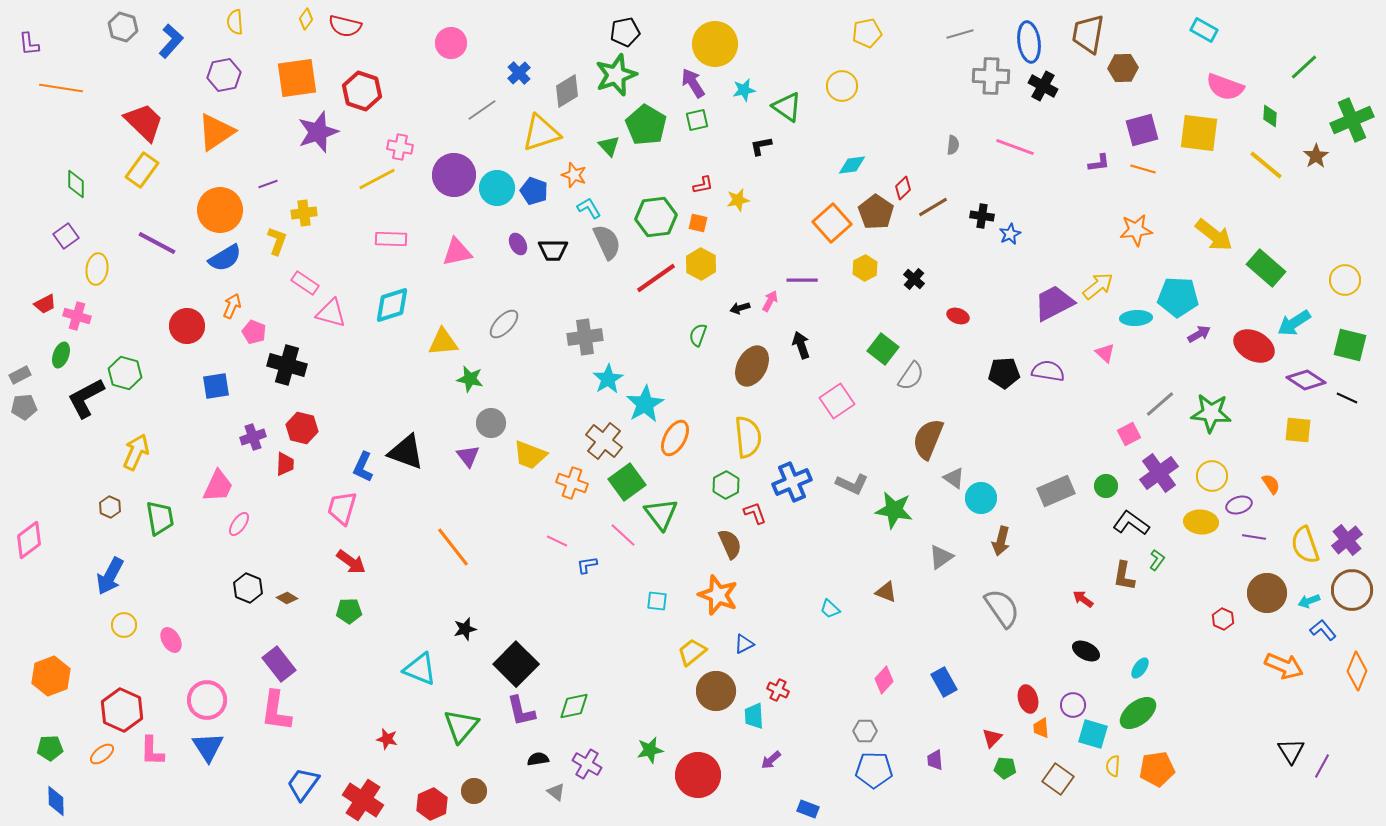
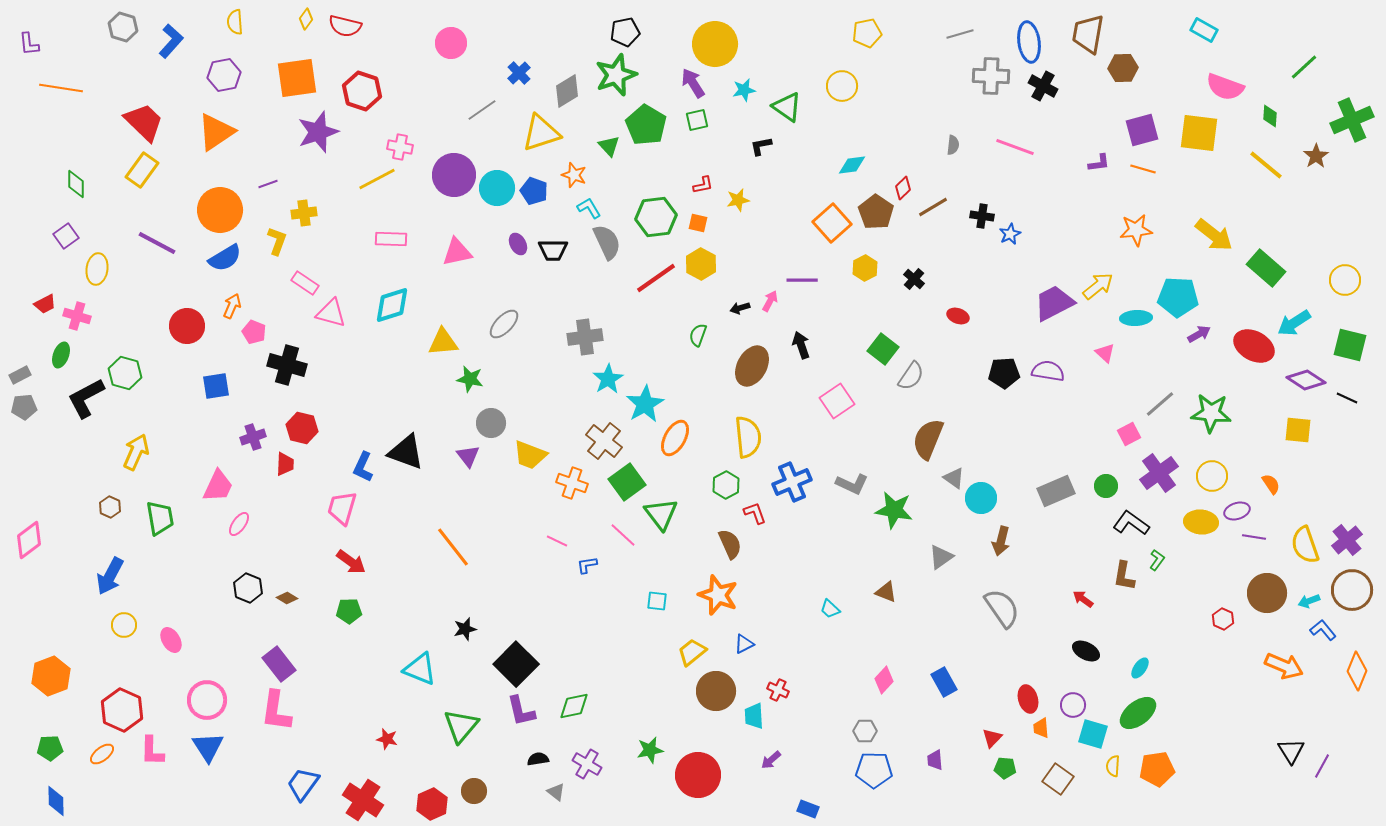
purple ellipse at (1239, 505): moved 2 px left, 6 px down
